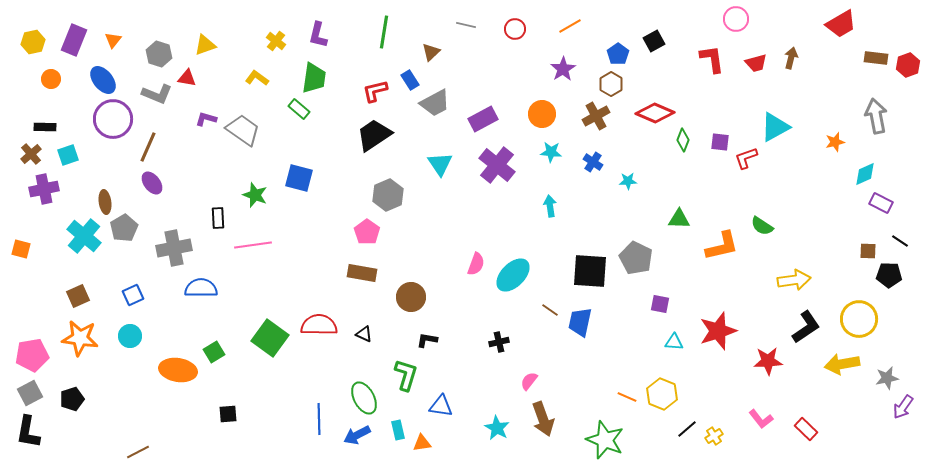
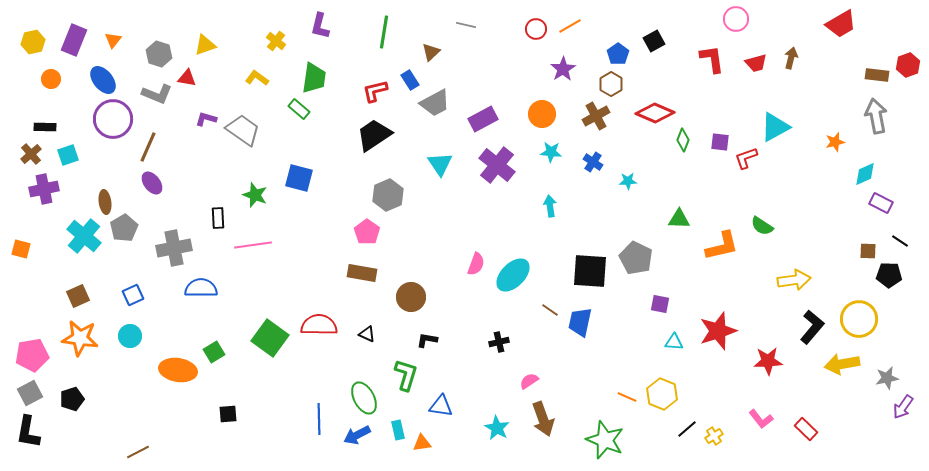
red circle at (515, 29): moved 21 px right
purple L-shape at (318, 35): moved 2 px right, 9 px up
brown rectangle at (876, 58): moved 1 px right, 17 px down
black L-shape at (806, 327): moved 6 px right; rotated 16 degrees counterclockwise
black triangle at (364, 334): moved 3 px right
pink semicircle at (529, 381): rotated 18 degrees clockwise
